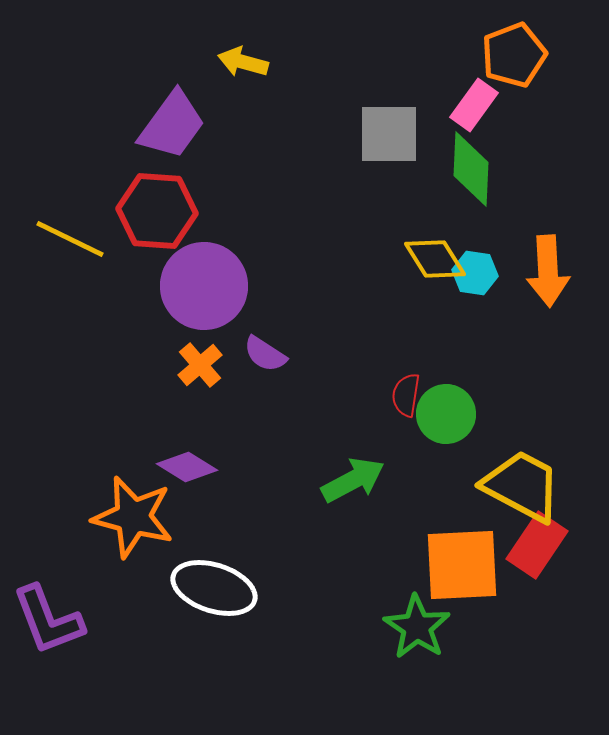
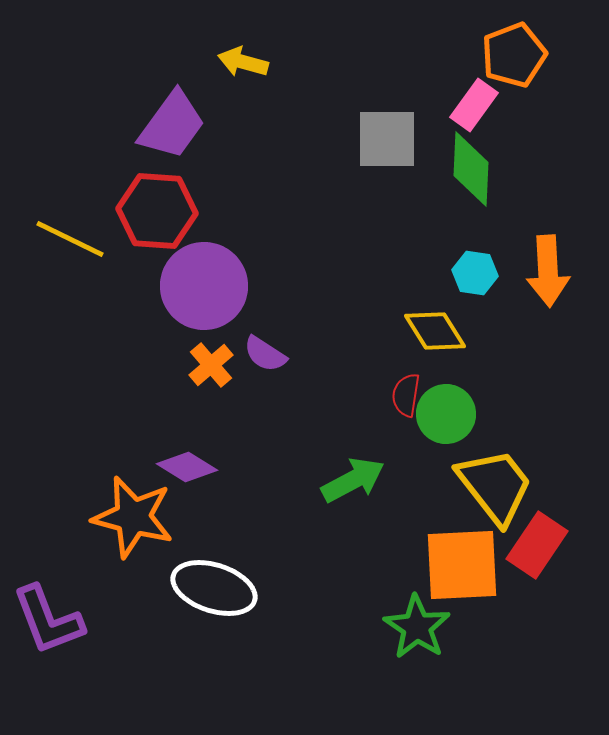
gray square: moved 2 px left, 5 px down
yellow diamond: moved 72 px down
orange cross: moved 11 px right
yellow trapezoid: moved 27 px left; rotated 24 degrees clockwise
